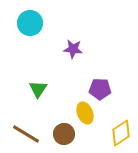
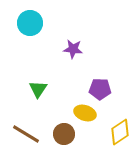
yellow ellipse: rotated 50 degrees counterclockwise
yellow diamond: moved 1 px left, 1 px up
